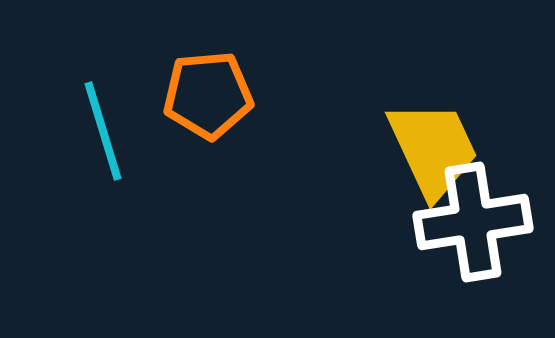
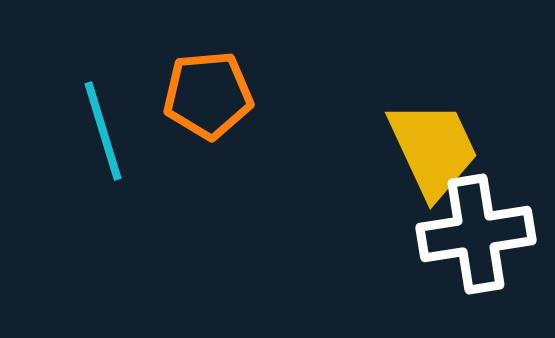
white cross: moved 3 px right, 12 px down
